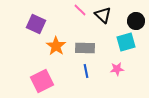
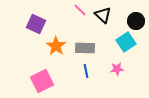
cyan square: rotated 18 degrees counterclockwise
